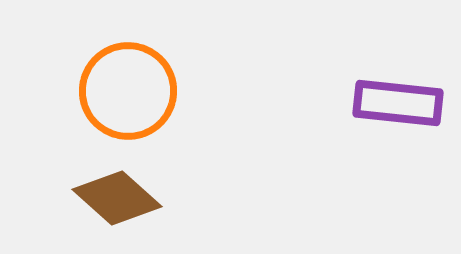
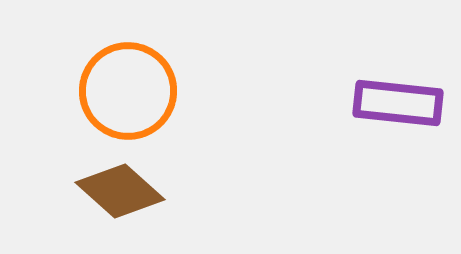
brown diamond: moved 3 px right, 7 px up
